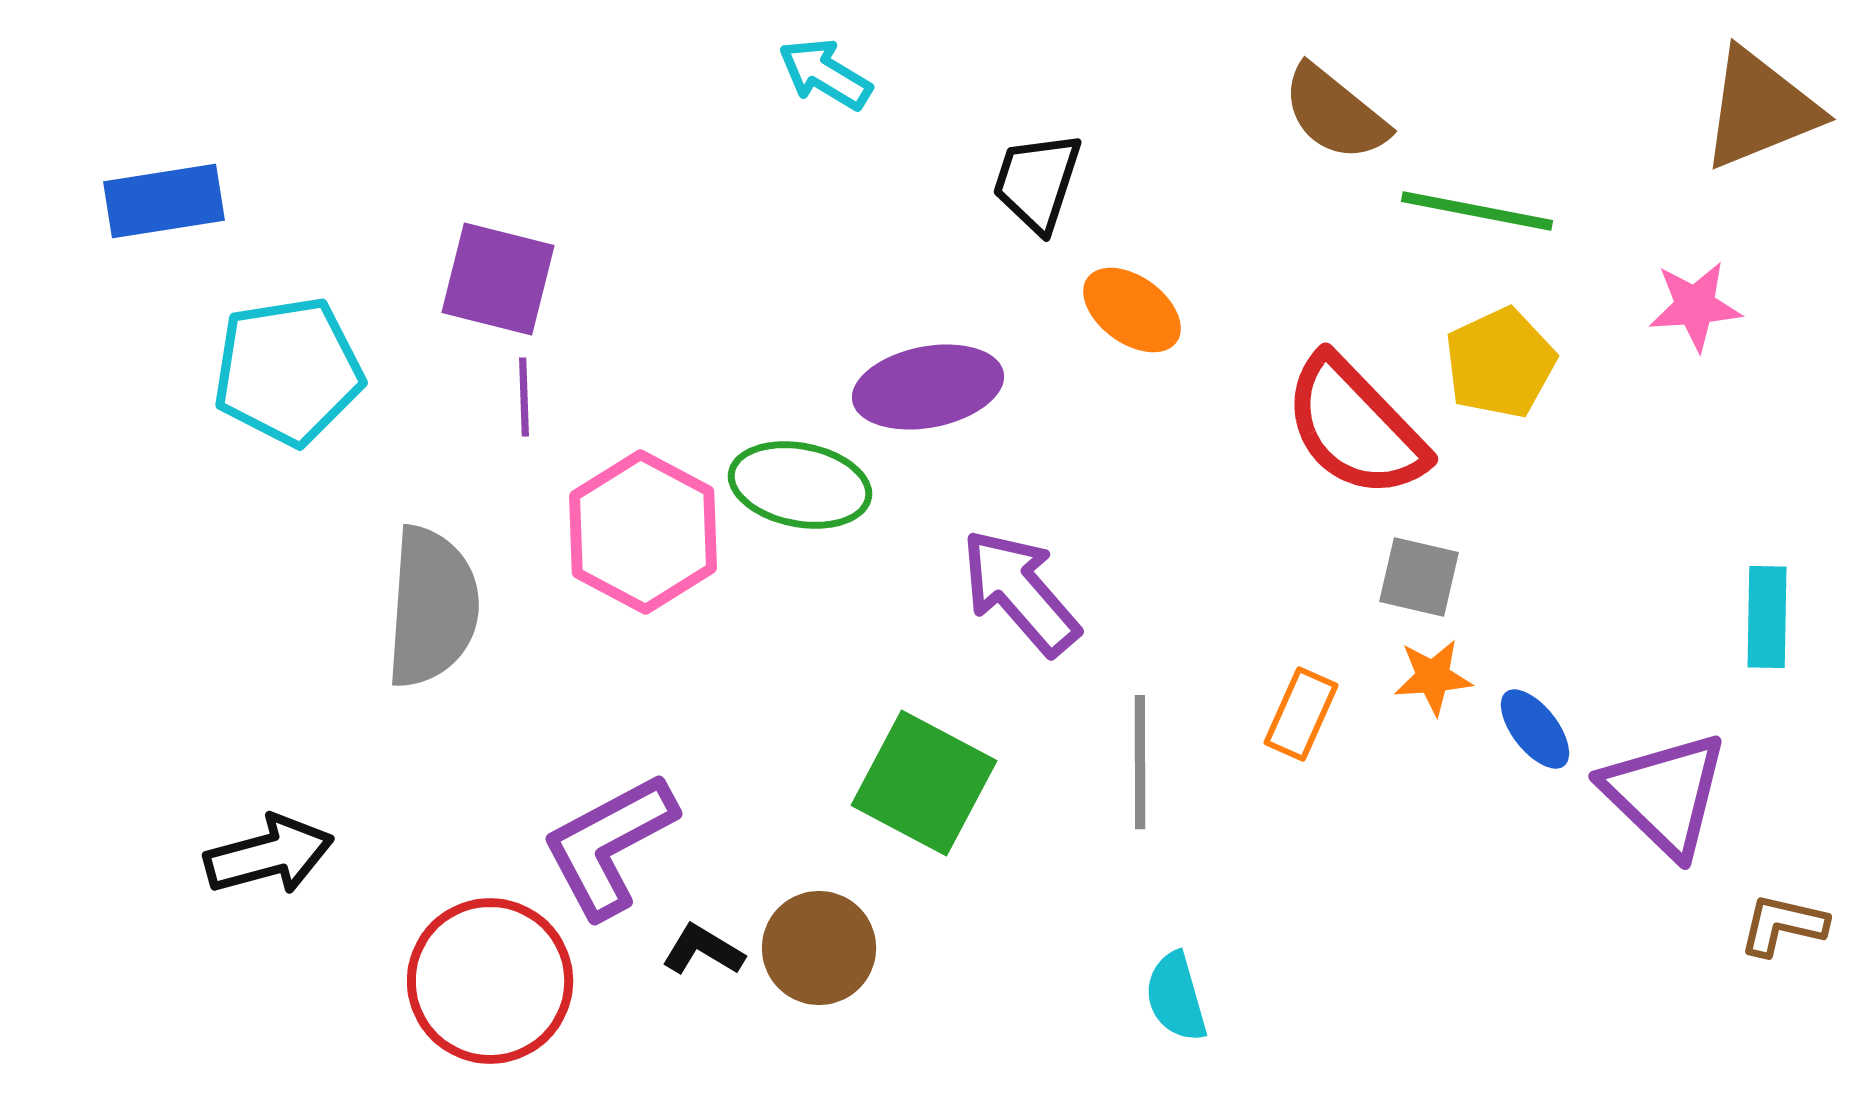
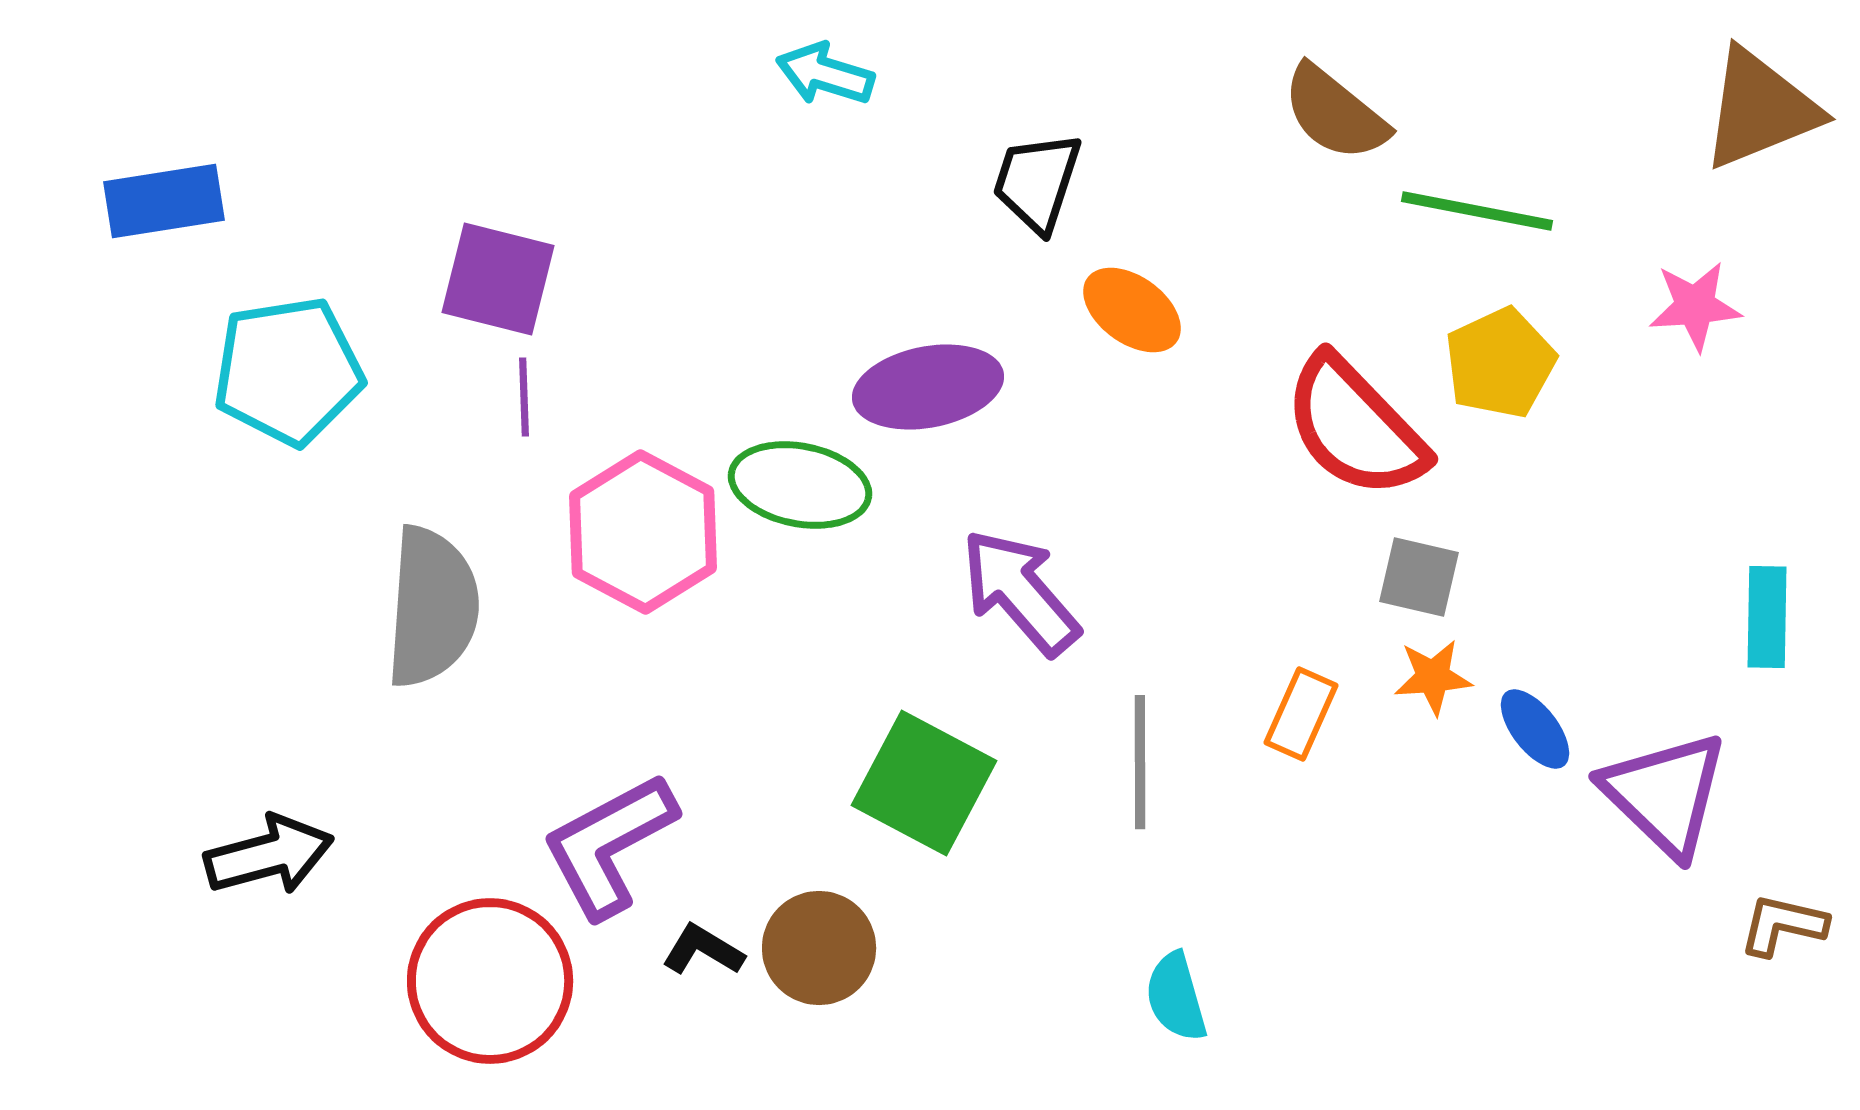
cyan arrow: rotated 14 degrees counterclockwise
